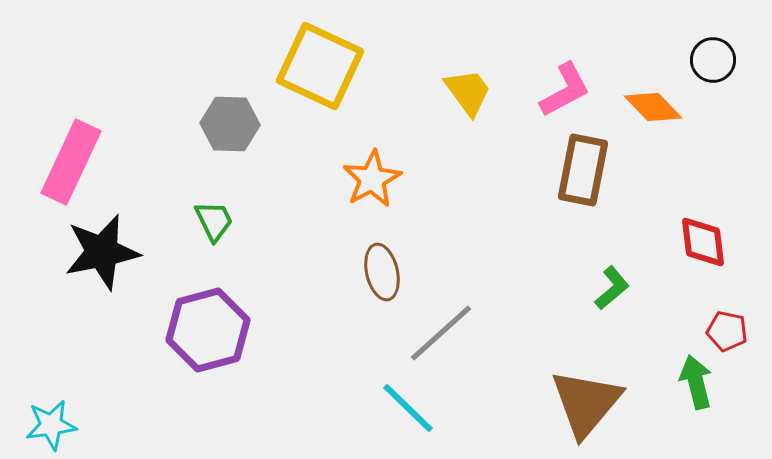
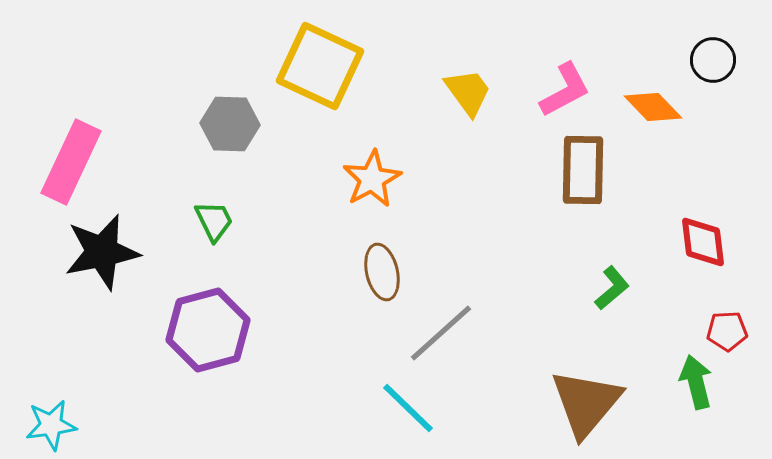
brown rectangle: rotated 10 degrees counterclockwise
red pentagon: rotated 15 degrees counterclockwise
